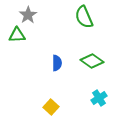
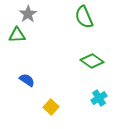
gray star: moved 1 px up
blue semicircle: moved 30 px left, 17 px down; rotated 56 degrees counterclockwise
